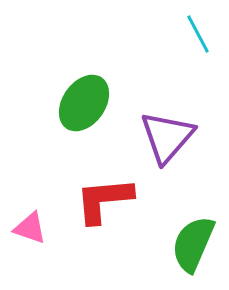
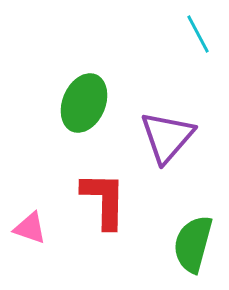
green ellipse: rotated 12 degrees counterclockwise
red L-shape: rotated 96 degrees clockwise
green semicircle: rotated 8 degrees counterclockwise
